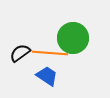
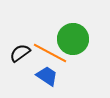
green circle: moved 1 px down
orange line: rotated 24 degrees clockwise
